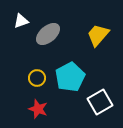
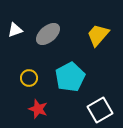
white triangle: moved 6 px left, 9 px down
yellow circle: moved 8 px left
white square: moved 8 px down
